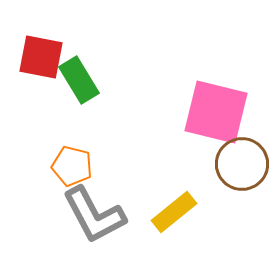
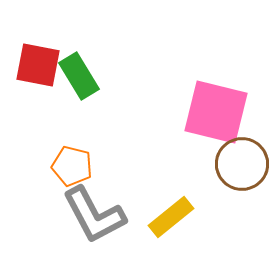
red square: moved 3 px left, 8 px down
green rectangle: moved 4 px up
yellow rectangle: moved 3 px left, 5 px down
